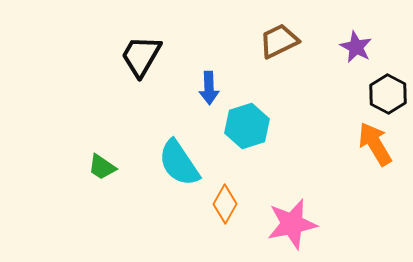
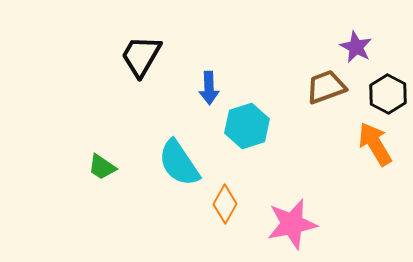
brown trapezoid: moved 47 px right, 46 px down; rotated 6 degrees clockwise
